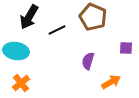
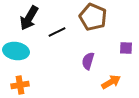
black arrow: moved 1 px down
black line: moved 2 px down
orange cross: moved 1 px left, 2 px down; rotated 30 degrees clockwise
